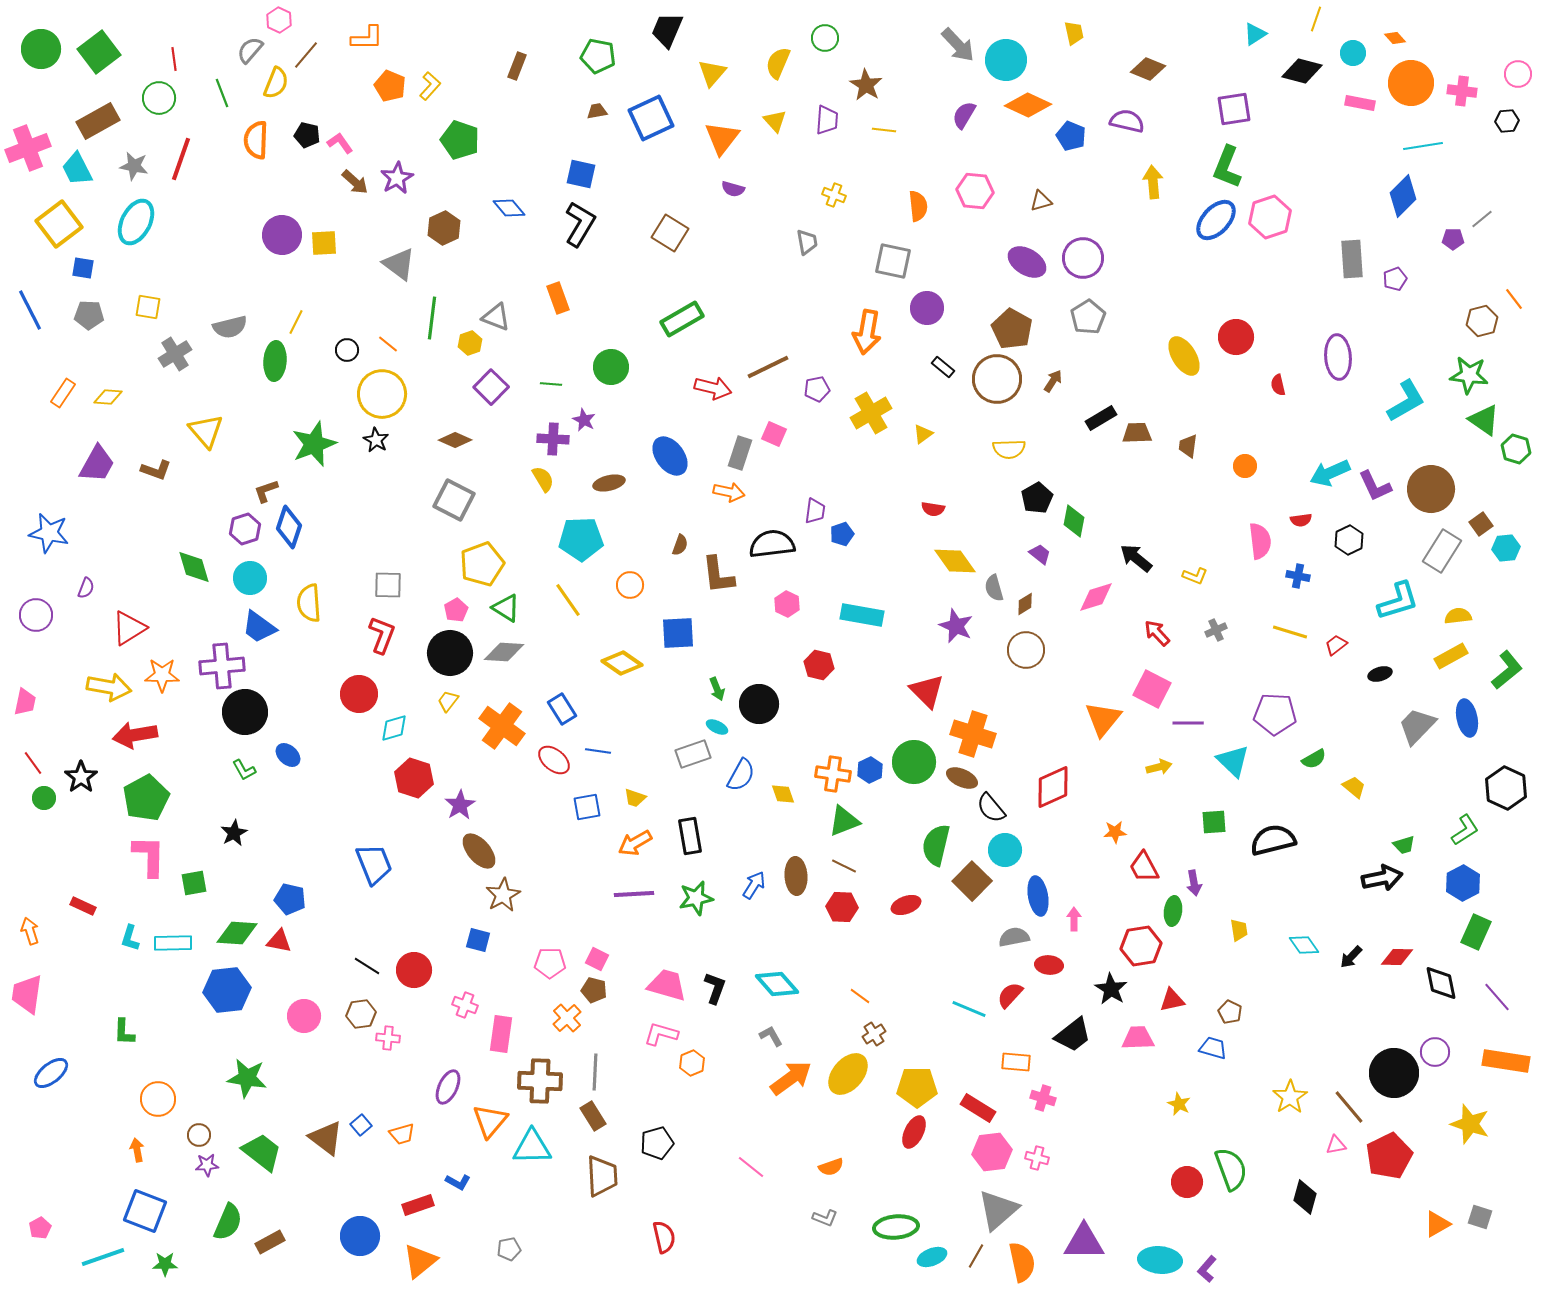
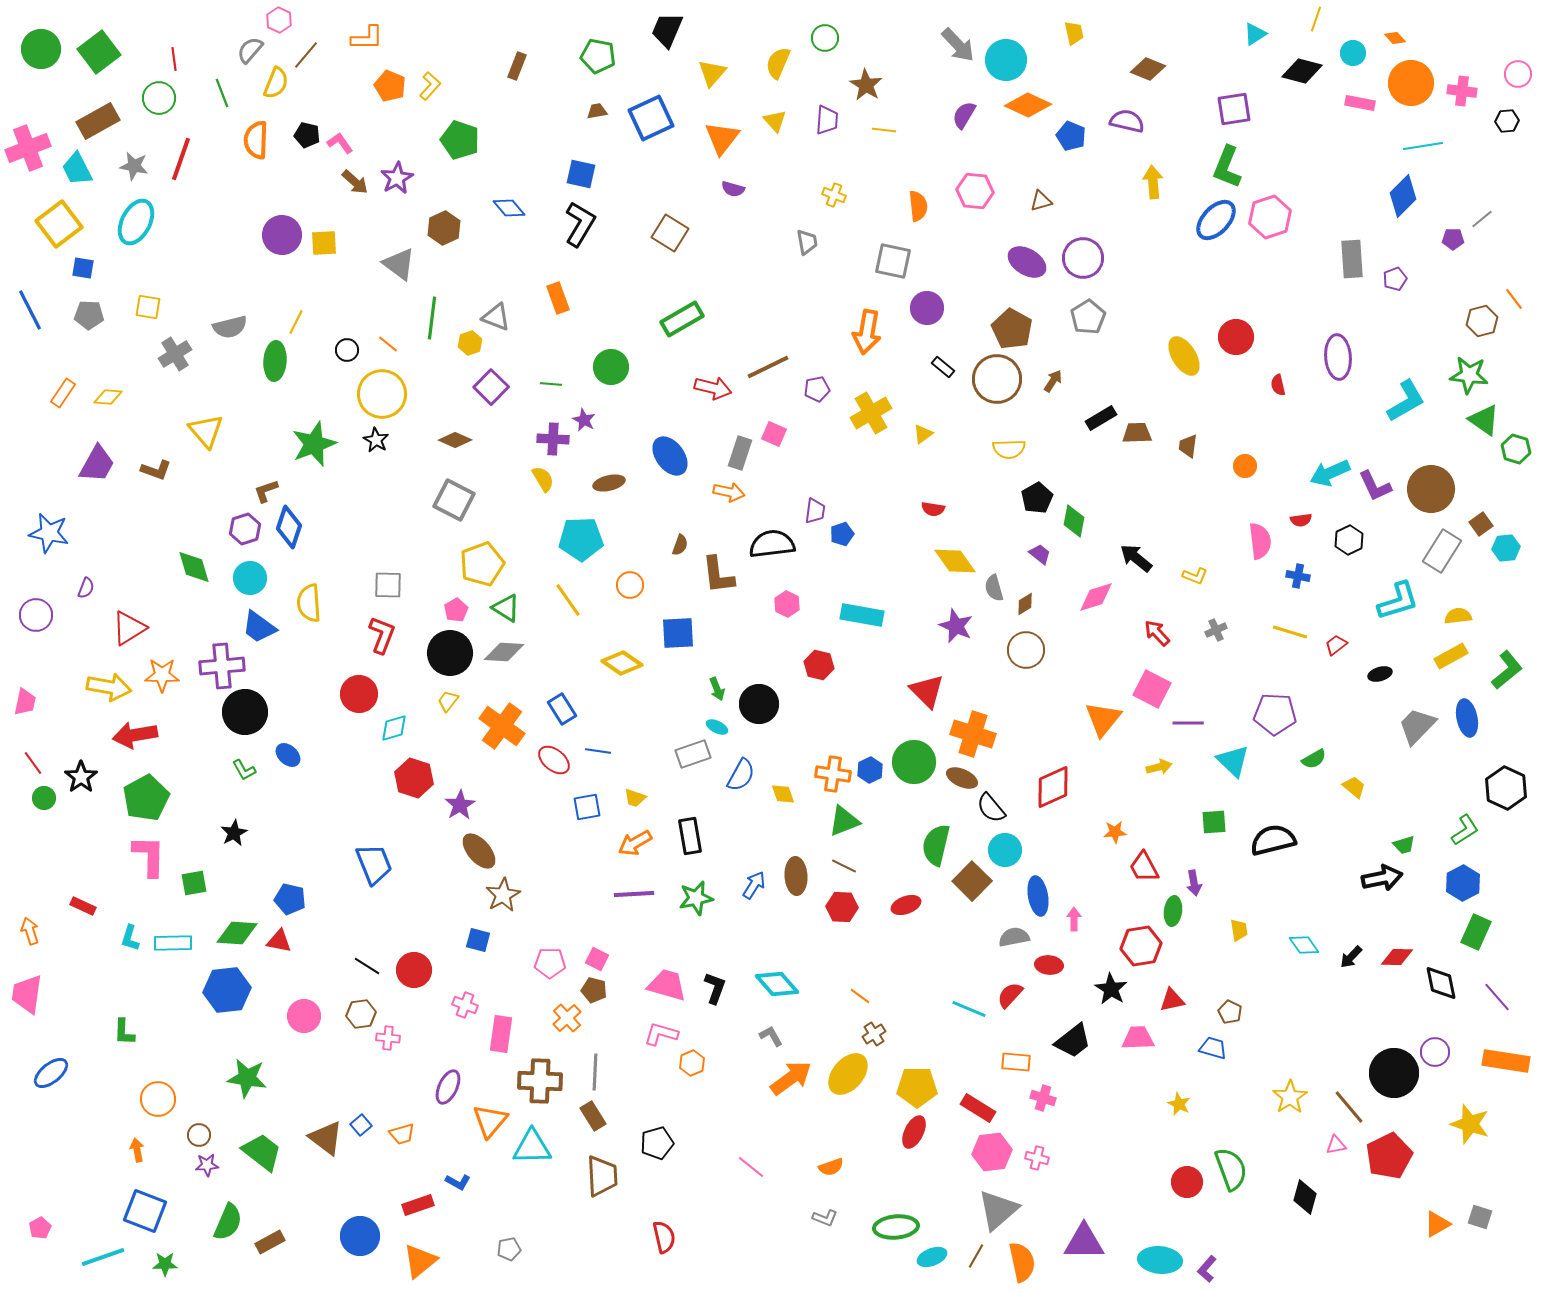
black trapezoid at (1073, 1035): moved 6 px down
